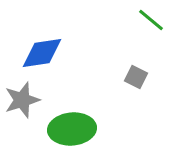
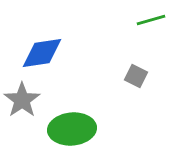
green line: rotated 56 degrees counterclockwise
gray square: moved 1 px up
gray star: rotated 18 degrees counterclockwise
